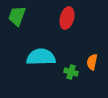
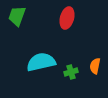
cyan semicircle: moved 5 px down; rotated 12 degrees counterclockwise
orange semicircle: moved 3 px right, 4 px down
green cross: rotated 32 degrees counterclockwise
